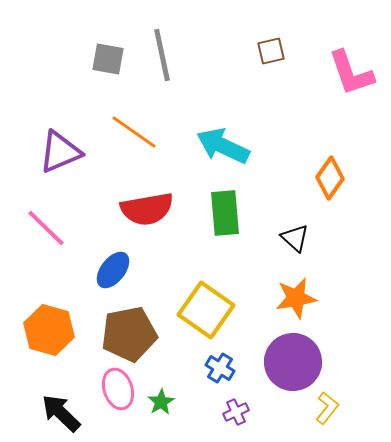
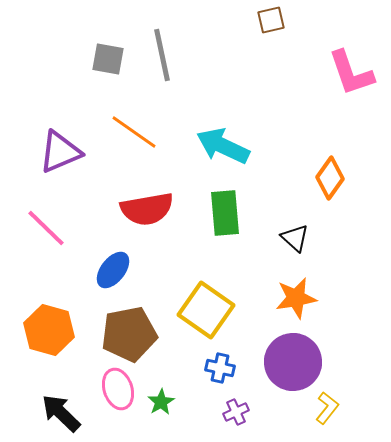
brown square: moved 31 px up
blue cross: rotated 20 degrees counterclockwise
